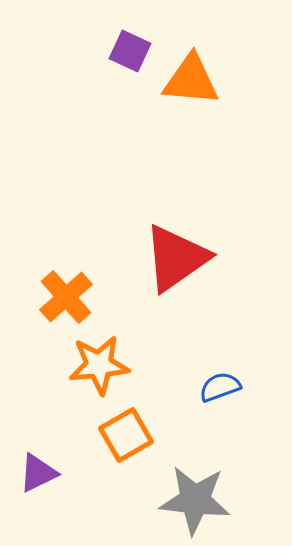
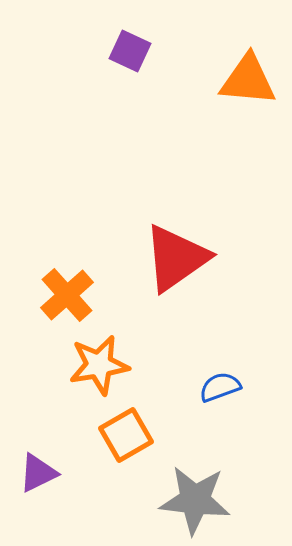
orange triangle: moved 57 px right
orange cross: moved 1 px right, 2 px up
orange star: rotated 4 degrees counterclockwise
